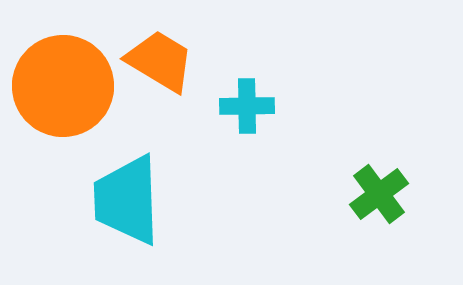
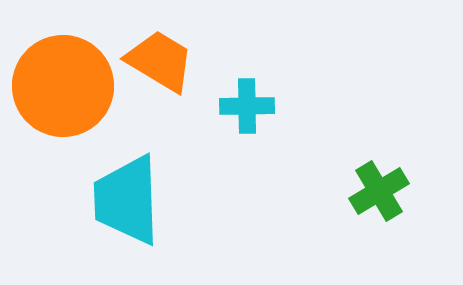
green cross: moved 3 px up; rotated 6 degrees clockwise
